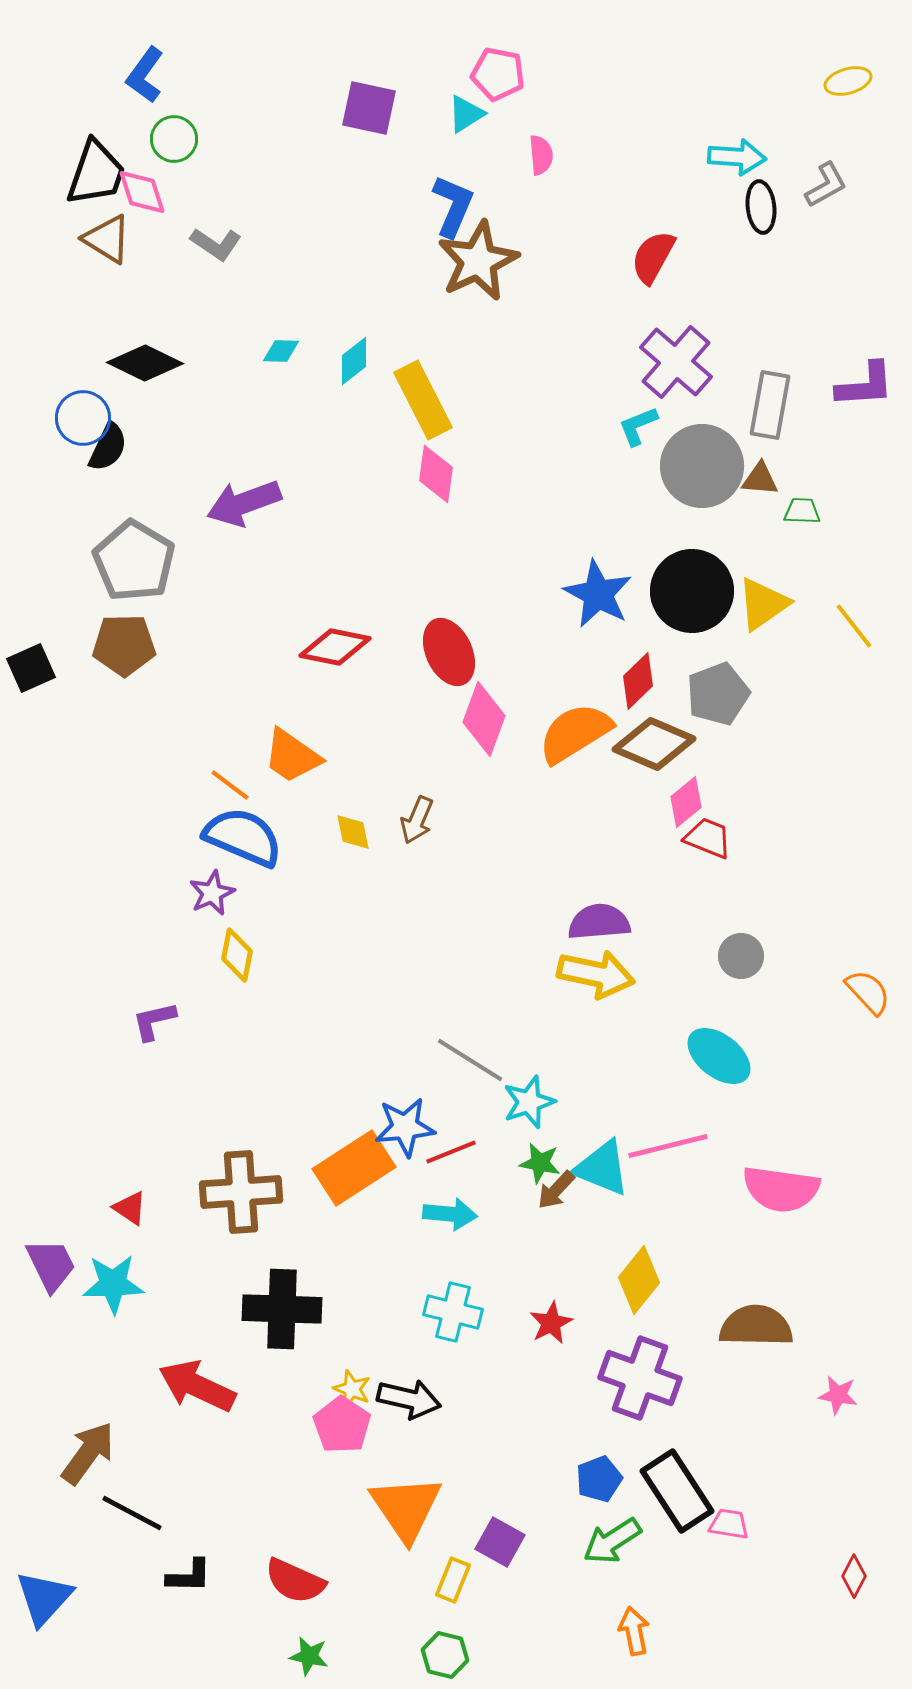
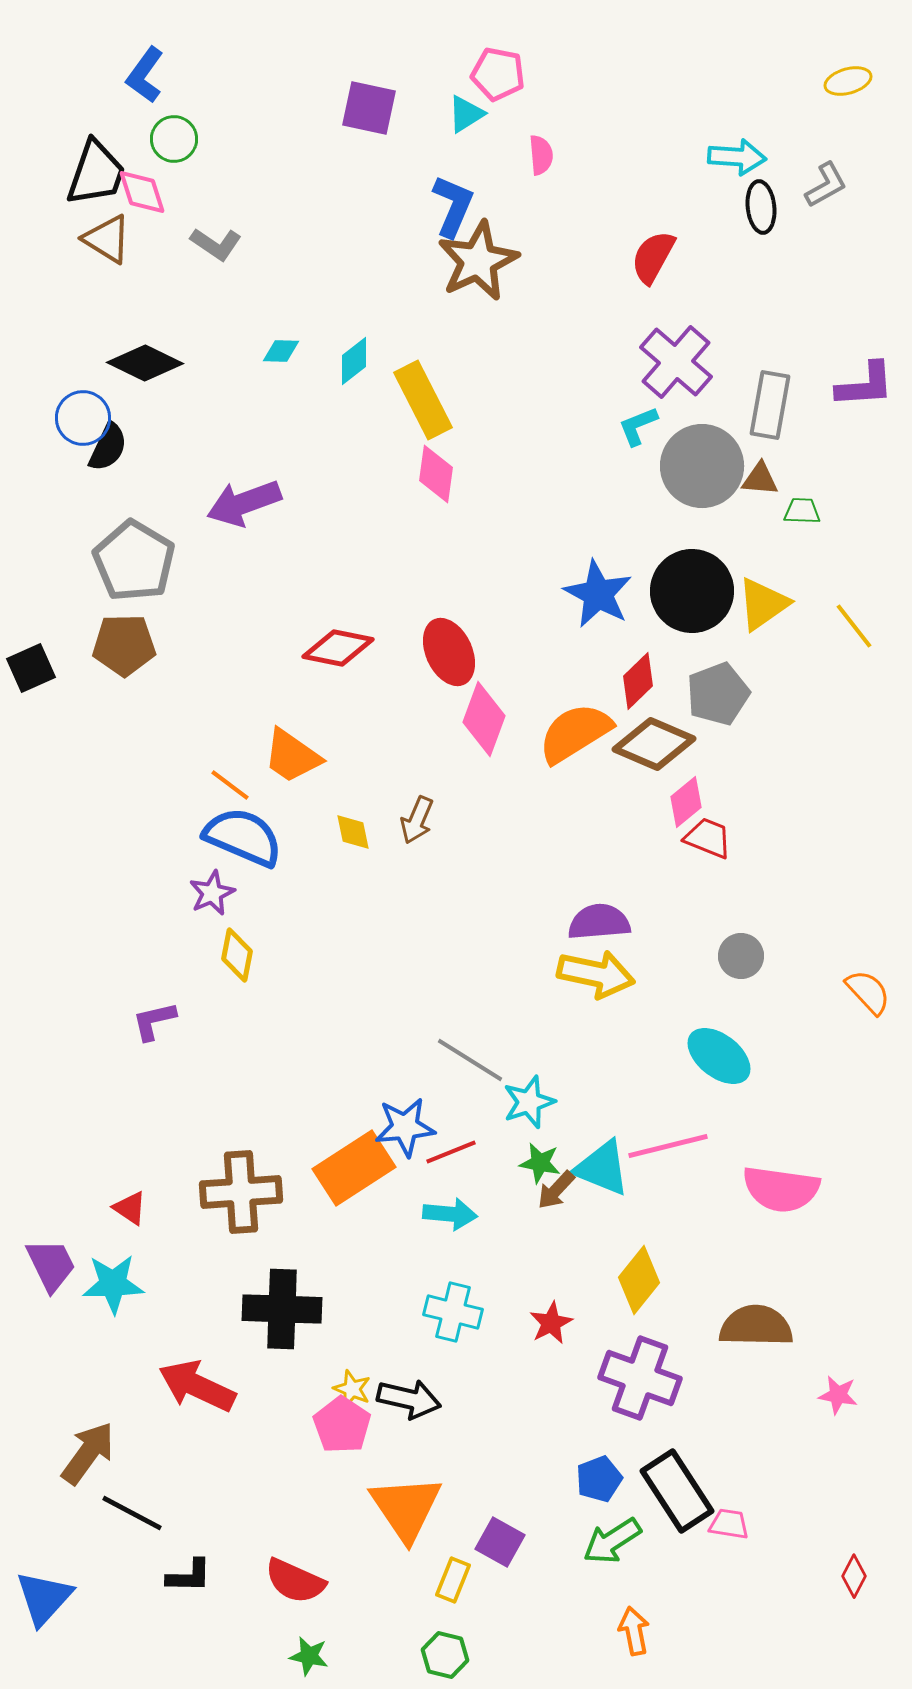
red diamond at (335, 647): moved 3 px right, 1 px down
